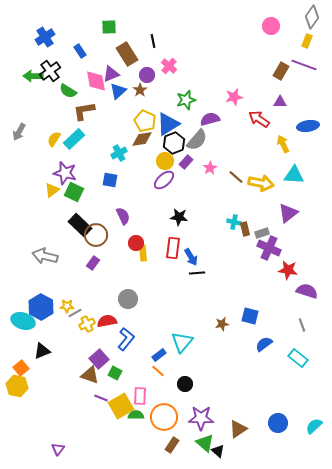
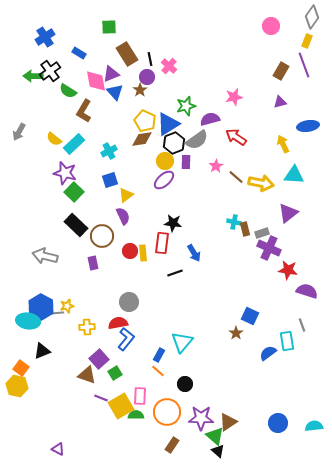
black line at (153, 41): moved 3 px left, 18 px down
blue rectangle at (80, 51): moved 1 px left, 2 px down; rotated 24 degrees counterclockwise
purple line at (304, 65): rotated 50 degrees clockwise
purple circle at (147, 75): moved 2 px down
blue triangle at (118, 91): moved 3 px left, 1 px down; rotated 30 degrees counterclockwise
green star at (186, 100): moved 6 px down
purple triangle at (280, 102): rotated 16 degrees counterclockwise
brown L-shape at (84, 111): rotated 50 degrees counterclockwise
red arrow at (259, 119): moved 23 px left, 18 px down
yellow semicircle at (54, 139): rotated 84 degrees counterclockwise
cyan rectangle at (74, 139): moved 5 px down
gray semicircle at (197, 140): rotated 15 degrees clockwise
cyan cross at (119, 153): moved 10 px left, 2 px up
purple rectangle at (186, 162): rotated 40 degrees counterclockwise
pink star at (210, 168): moved 6 px right, 2 px up
blue square at (110, 180): rotated 28 degrees counterclockwise
yellow triangle at (52, 190): moved 74 px right, 5 px down
green square at (74, 192): rotated 18 degrees clockwise
black star at (179, 217): moved 6 px left, 6 px down
black rectangle at (80, 225): moved 4 px left
brown circle at (96, 235): moved 6 px right, 1 px down
red circle at (136, 243): moved 6 px left, 8 px down
red rectangle at (173, 248): moved 11 px left, 5 px up
blue arrow at (191, 257): moved 3 px right, 4 px up
purple rectangle at (93, 263): rotated 48 degrees counterclockwise
black line at (197, 273): moved 22 px left; rotated 14 degrees counterclockwise
gray circle at (128, 299): moved 1 px right, 3 px down
yellow star at (67, 306): rotated 16 degrees counterclockwise
gray line at (75, 313): moved 18 px left; rotated 24 degrees clockwise
blue square at (250, 316): rotated 12 degrees clockwise
cyan ellipse at (23, 321): moved 5 px right; rotated 10 degrees counterclockwise
red semicircle at (107, 321): moved 11 px right, 2 px down
yellow cross at (87, 324): moved 3 px down; rotated 21 degrees clockwise
brown star at (222, 324): moved 14 px right, 9 px down; rotated 24 degrees counterclockwise
blue semicircle at (264, 344): moved 4 px right, 9 px down
blue rectangle at (159, 355): rotated 24 degrees counterclockwise
cyan rectangle at (298, 358): moved 11 px left, 17 px up; rotated 42 degrees clockwise
orange square at (21, 368): rotated 14 degrees counterclockwise
green square at (115, 373): rotated 32 degrees clockwise
brown triangle at (90, 375): moved 3 px left
orange circle at (164, 417): moved 3 px right, 5 px up
cyan semicircle at (314, 426): rotated 36 degrees clockwise
brown triangle at (238, 429): moved 10 px left, 7 px up
green triangle at (205, 443): moved 10 px right, 7 px up
purple triangle at (58, 449): rotated 40 degrees counterclockwise
